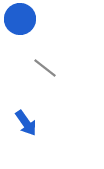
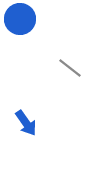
gray line: moved 25 px right
